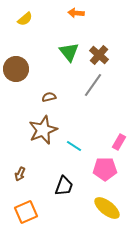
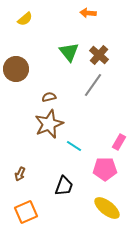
orange arrow: moved 12 px right
brown star: moved 6 px right, 6 px up
